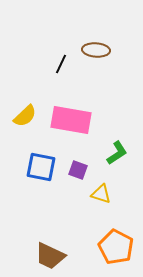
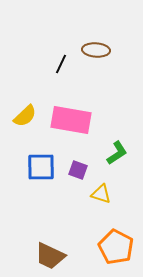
blue square: rotated 12 degrees counterclockwise
